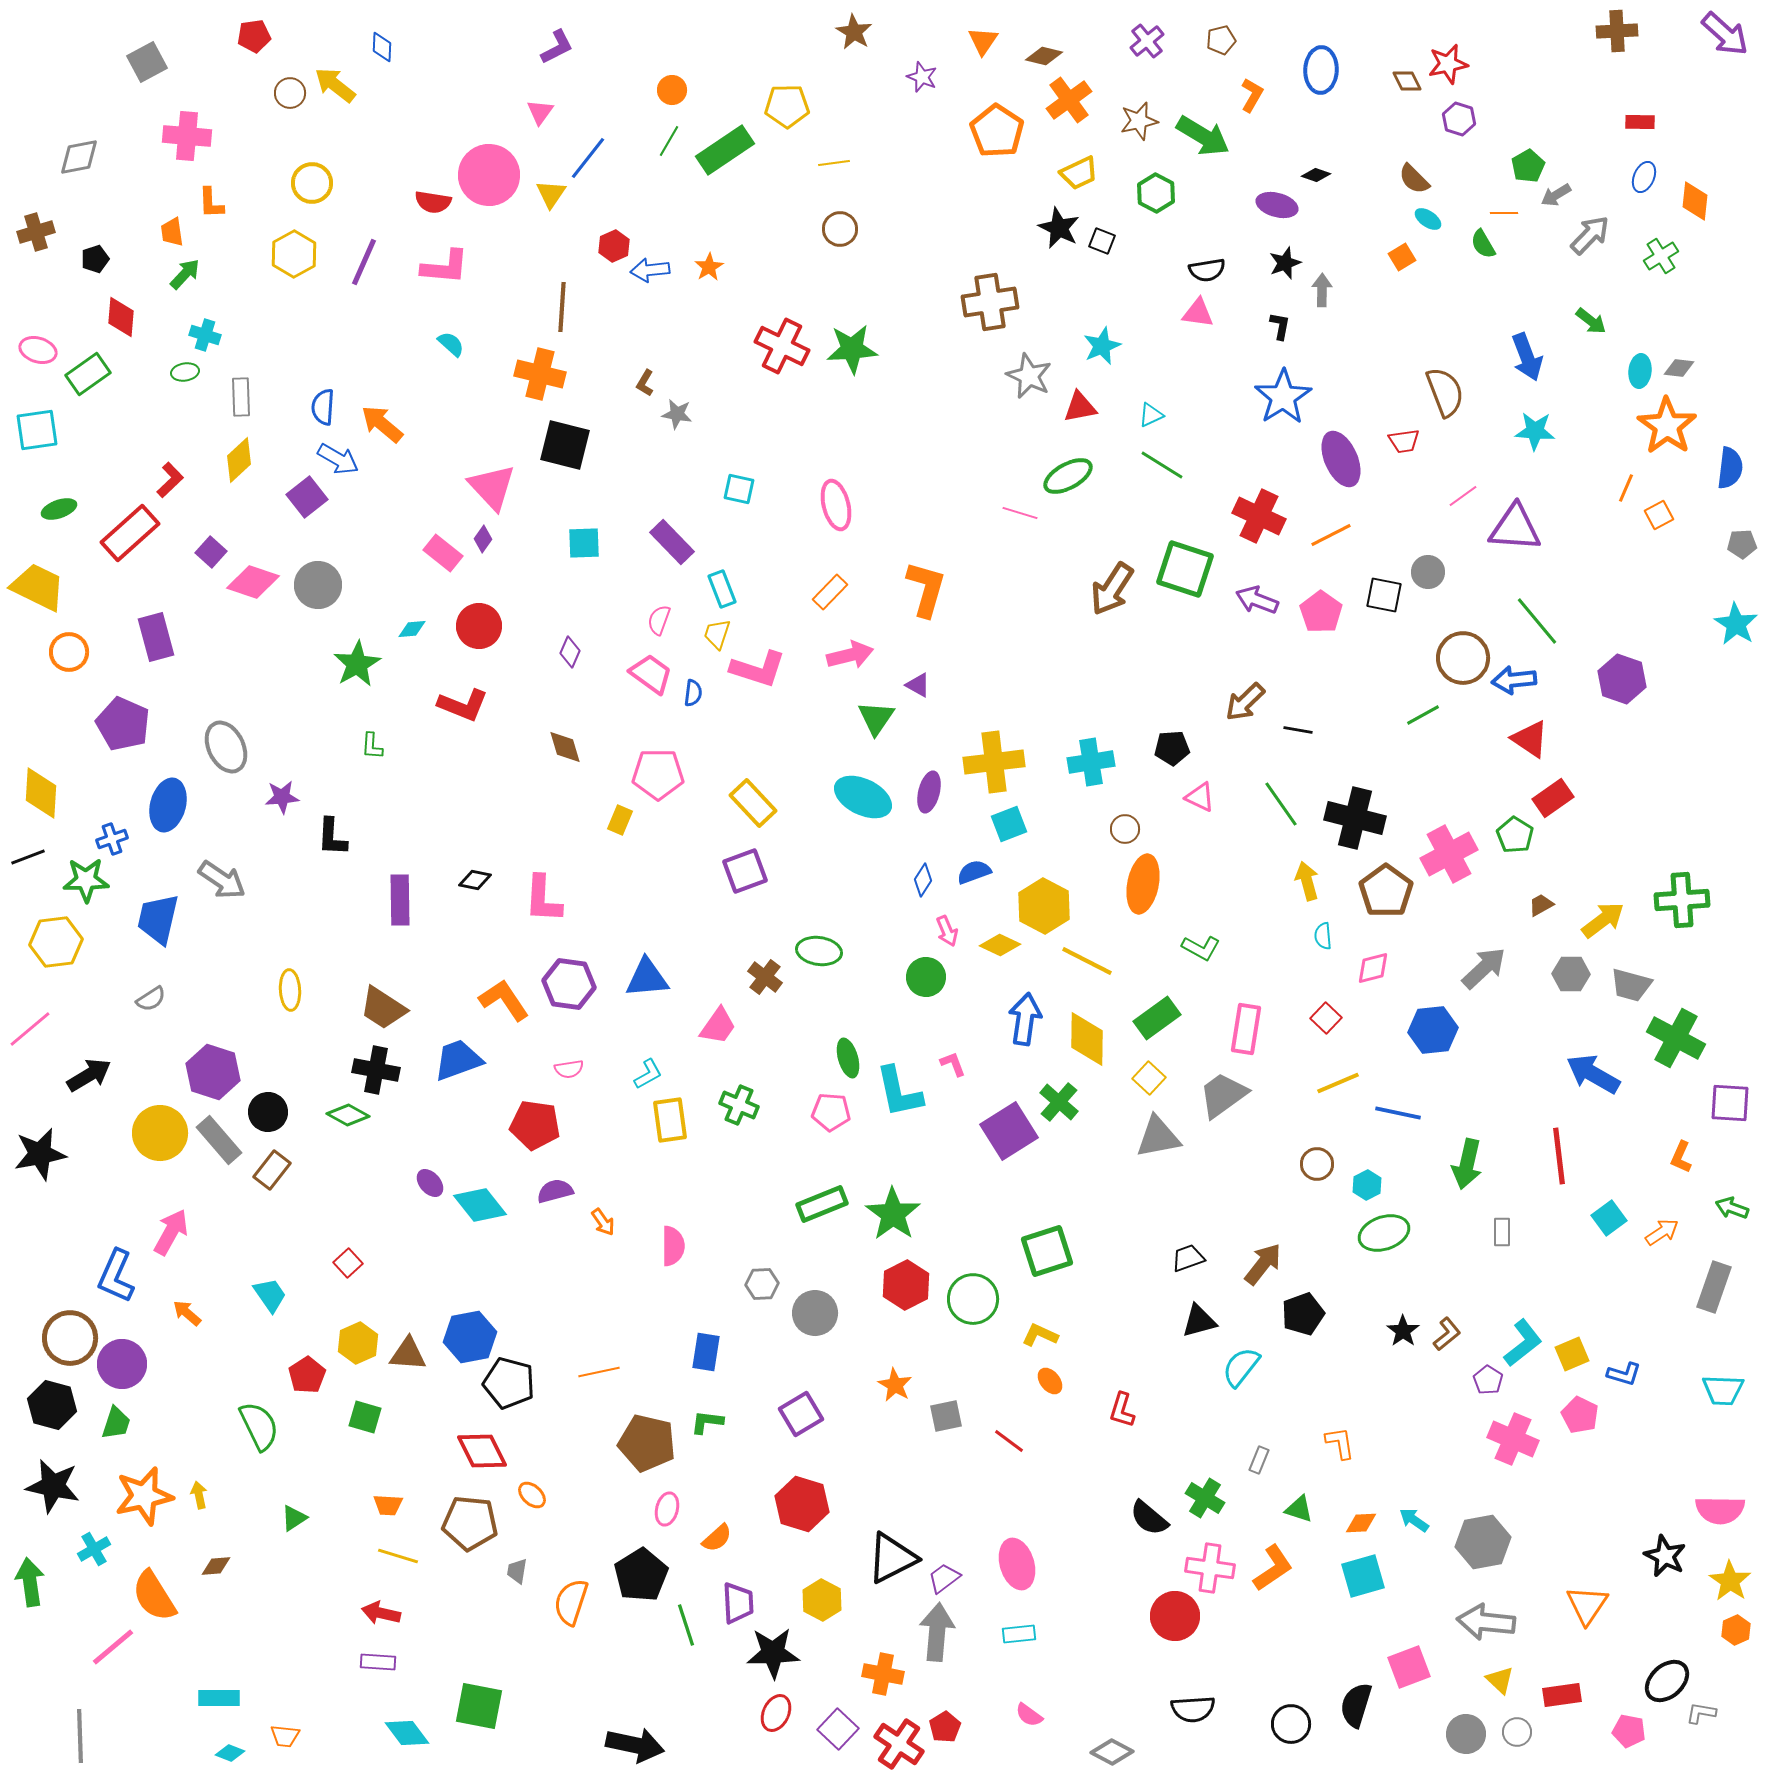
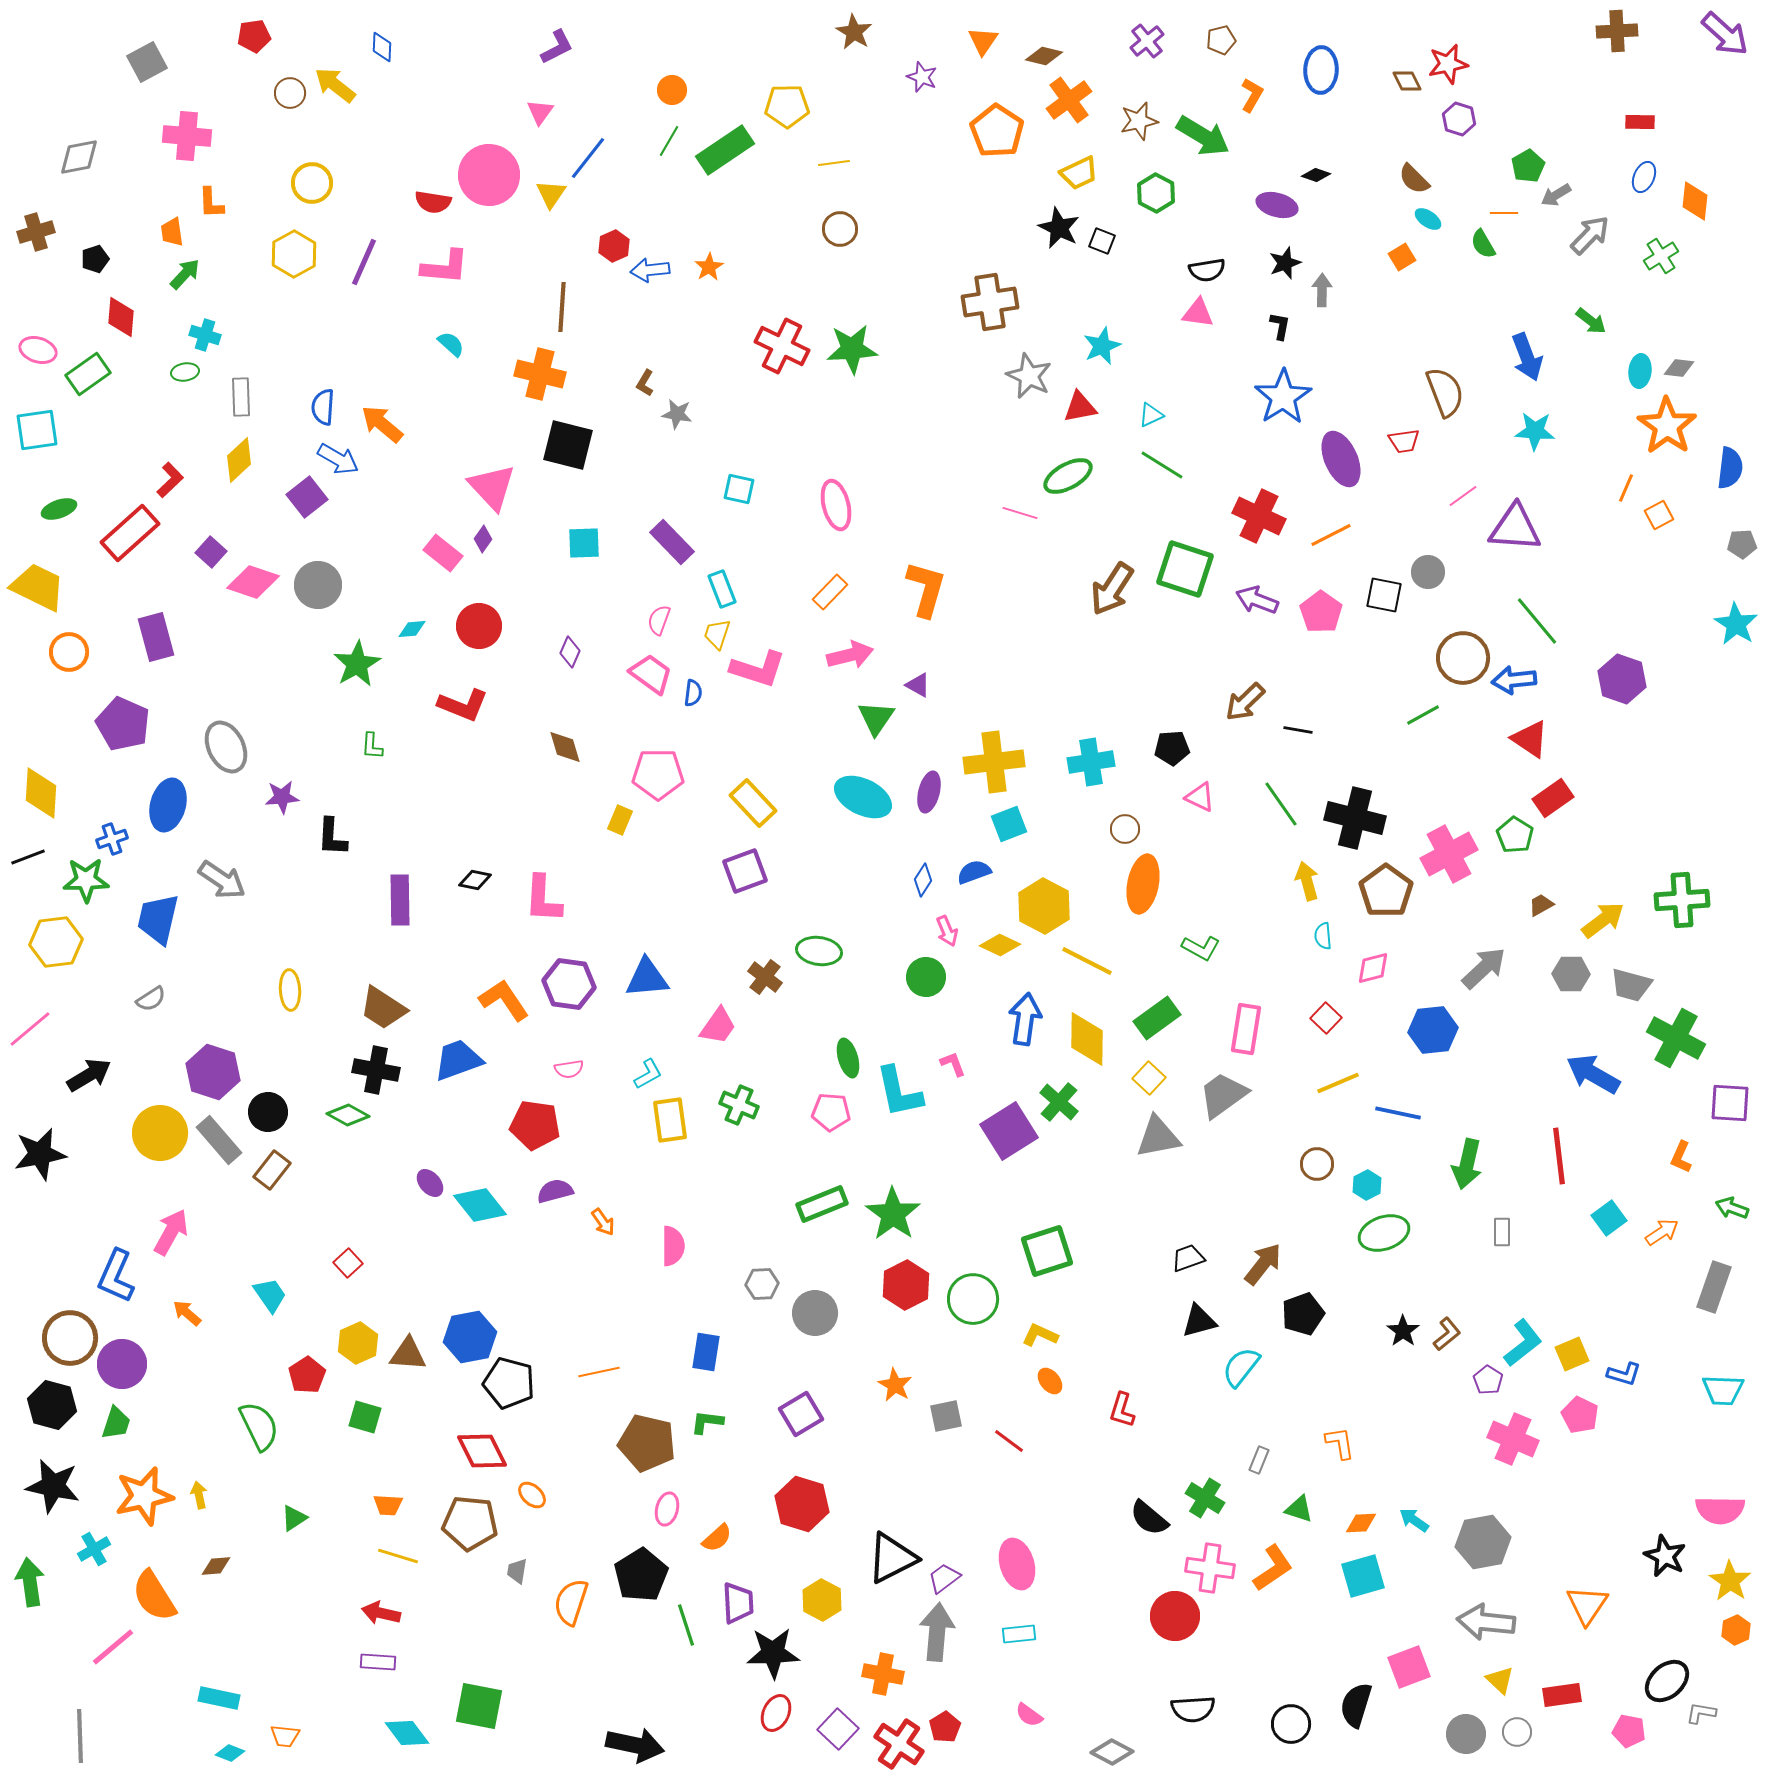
black square at (565, 445): moved 3 px right
cyan rectangle at (219, 1698): rotated 12 degrees clockwise
